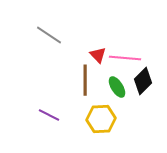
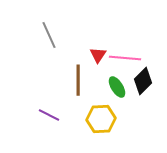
gray line: rotated 32 degrees clockwise
red triangle: rotated 18 degrees clockwise
brown line: moved 7 px left
